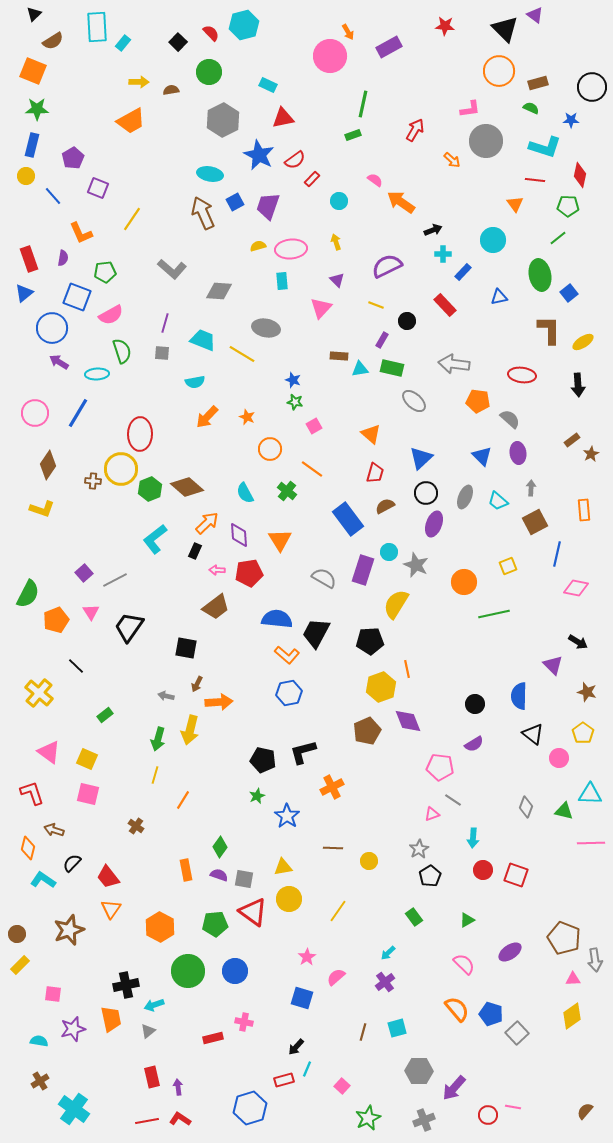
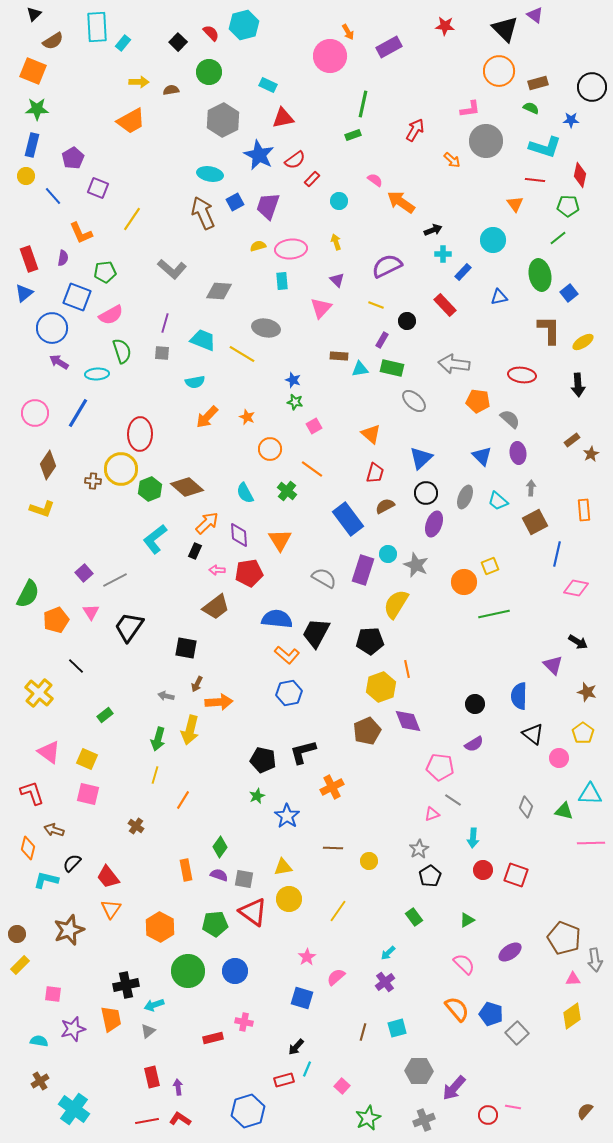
cyan circle at (389, 552): moved 1 px left, 2 px down
yellow square at (508, 566): moved 18 px left
cyan L-shape at (43, 880): moved 3 px right; rotated 20 degrees counterclockwise
blue hexagon at (250, 1108): moved 2 px left, 3 px down
